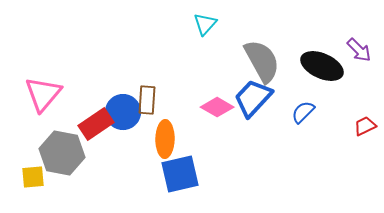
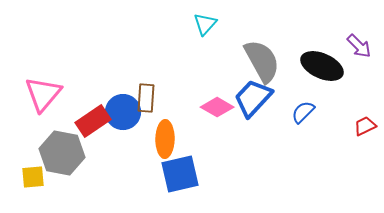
purple arrow: moved 4 px up
brown rectangle: moved 1 px left, 2 px up
red rectangle: moved 3 px left, 3 px up
